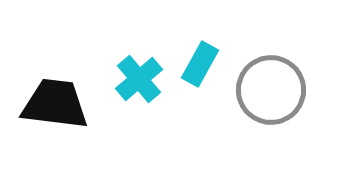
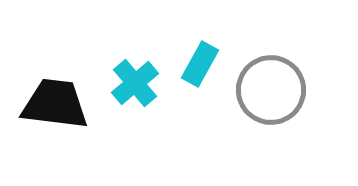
cyan cross: moved 4 px left, 4 px down
